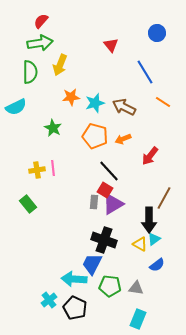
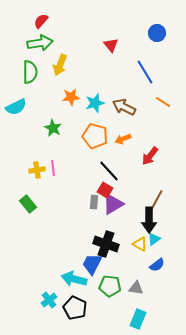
brown line: moved 8 px left, 3 px down
black cross: moved 2 px right, 4 px down
cyan arrow: rotated 10 degrees clockwise
